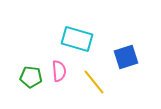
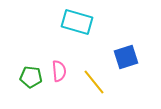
cyan rectangle: moved 17 px up
